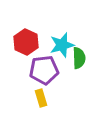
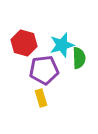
red hexagon: moved 2 px left, 1 px down; rotated 10 degrees counterclockwise
